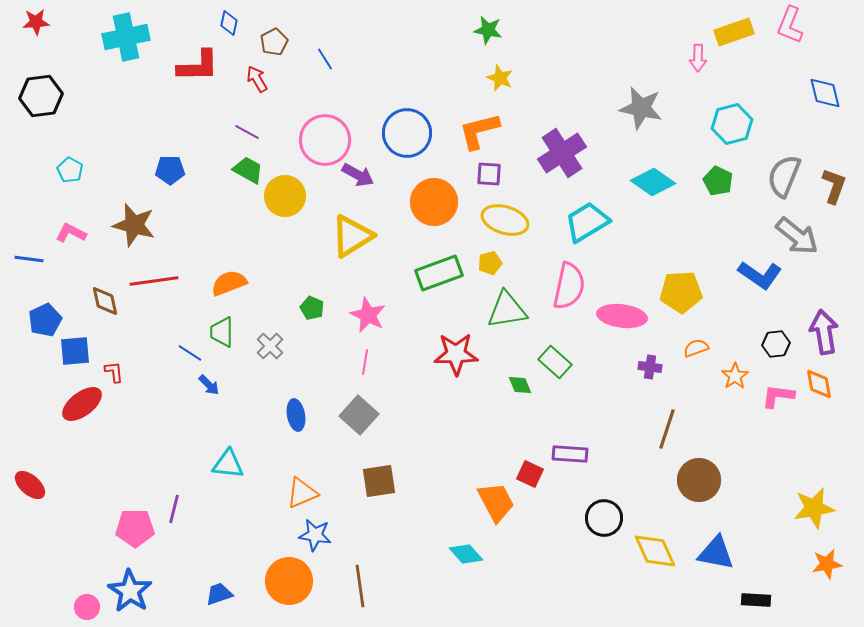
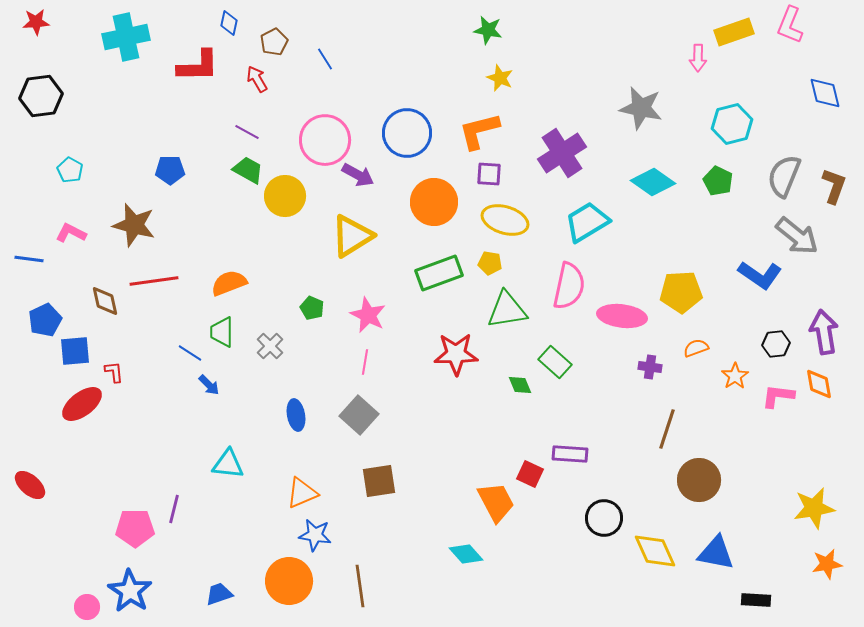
yellow pentagon at (490, 263): rotated 25 degrees clockwise
